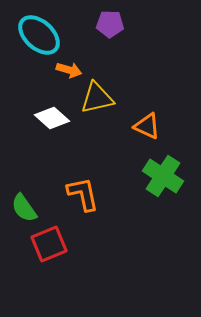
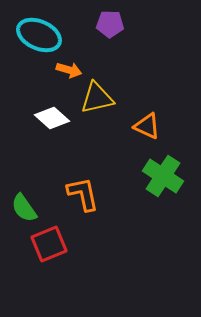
cyan ellipse: rotated 18 degrees counterclockwise
